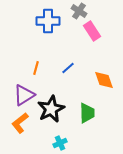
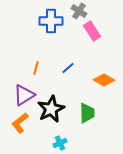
blue cross: moved 3 px right
orange diamond: rotated 40 degrees counterclockwise
